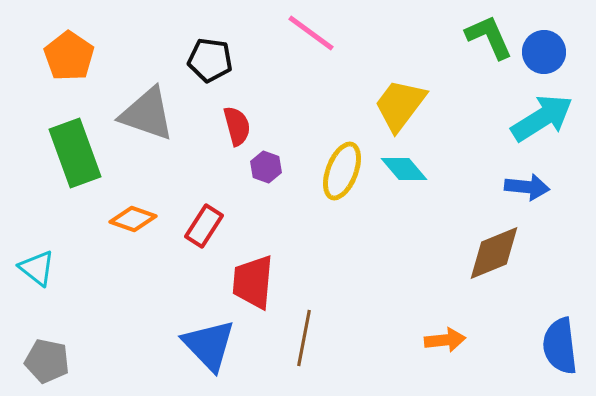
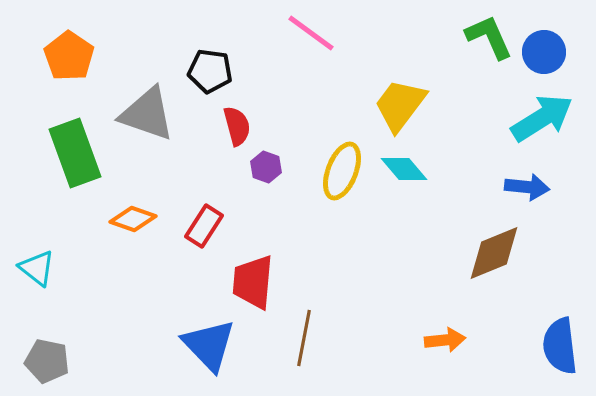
black pentagon: moved 11 px down
